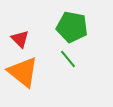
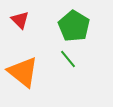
green pentagon: moved 2 px right, 1 px up; rotated 20 degrees clockwise
red triangle: moved 19 px up
